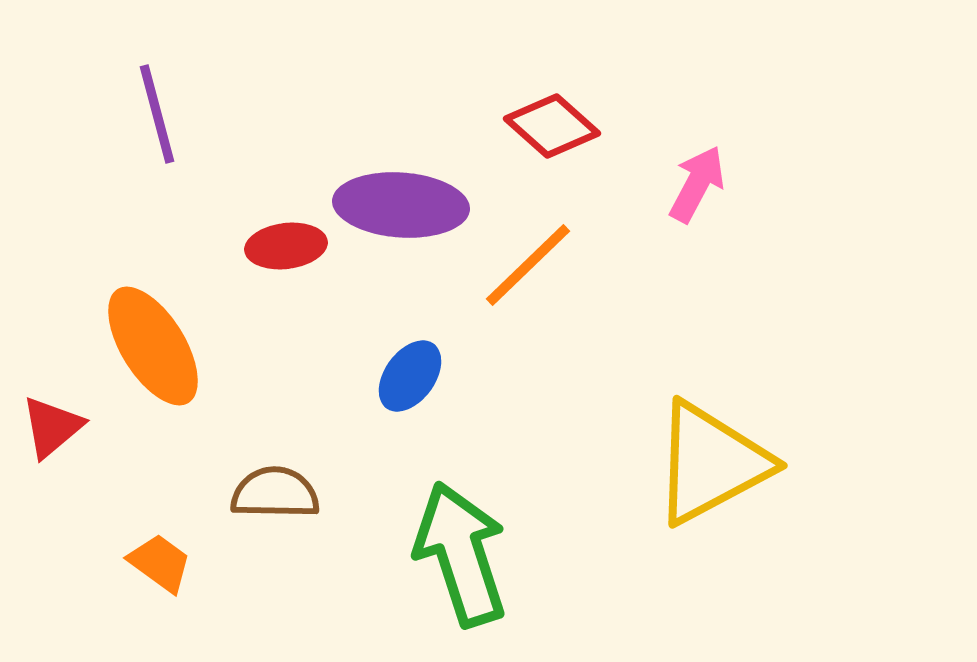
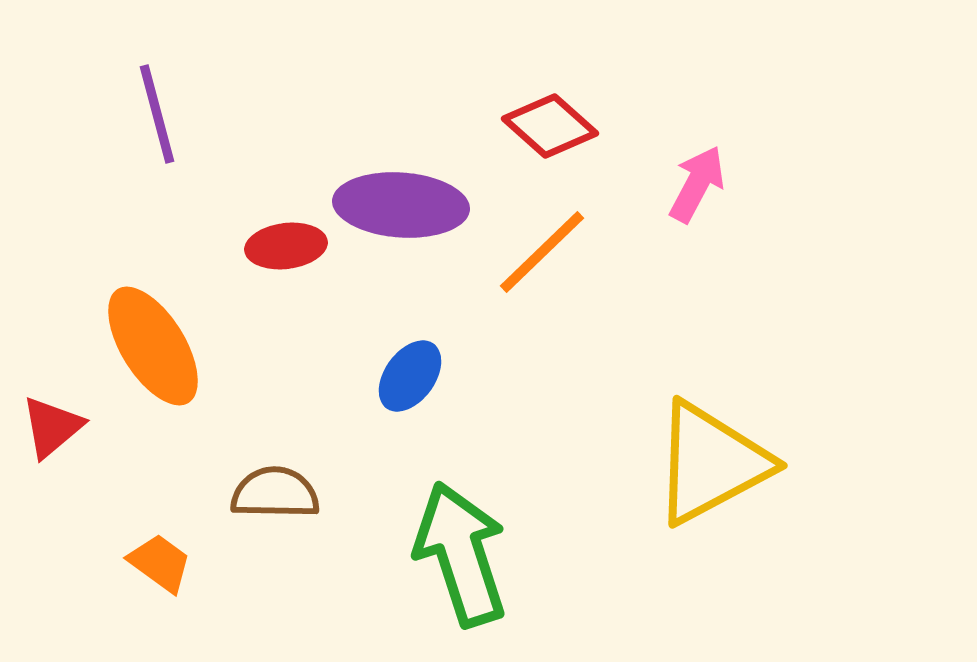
red diamond: moved 2 px left
orange line: moved 14 px right, 13 px up
